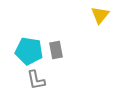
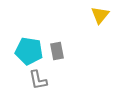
gray rectangle: moved 1 px right, 1 px down
gray L-shape: moved 2 px right
